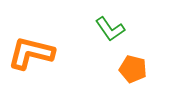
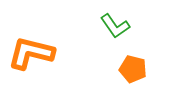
green L-shape: moved 5 px right, 3 px up
